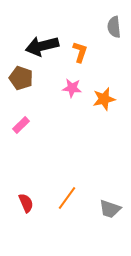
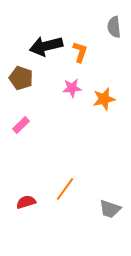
black arrow: moved 4 px right
pink star: rotated 12 degrees counterclockwise
orange line: moved 2 px left, 9 px up
red semicircle: moved 1 px up; rotated 84 degrees counterclockwise
